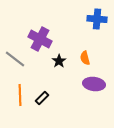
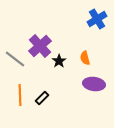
blue cross: rotated 36 degrees counterclockwise
purple cross: moved 7 px down; rotated 20 degrees clockwise
